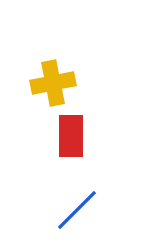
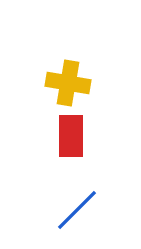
yellow cross: moved 15 px right; rotated 21 degrees clockwise
